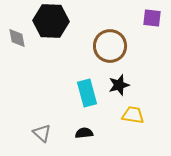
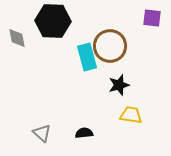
black hexagon: moved 2 px right
cyan rectangle: moved 36 px up
yellow trapezoid: moved 2 px left
